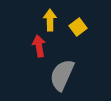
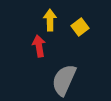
yellow square: moved 2 px right
gray semicircle: moved 2 px right, 5 px down
